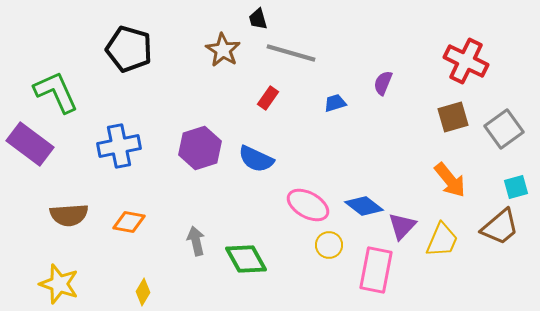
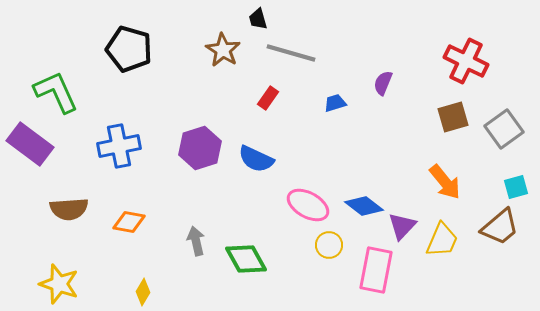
orange arrow: moved 5 px left, 2 px down
brown semicircle: moved 6 px up
